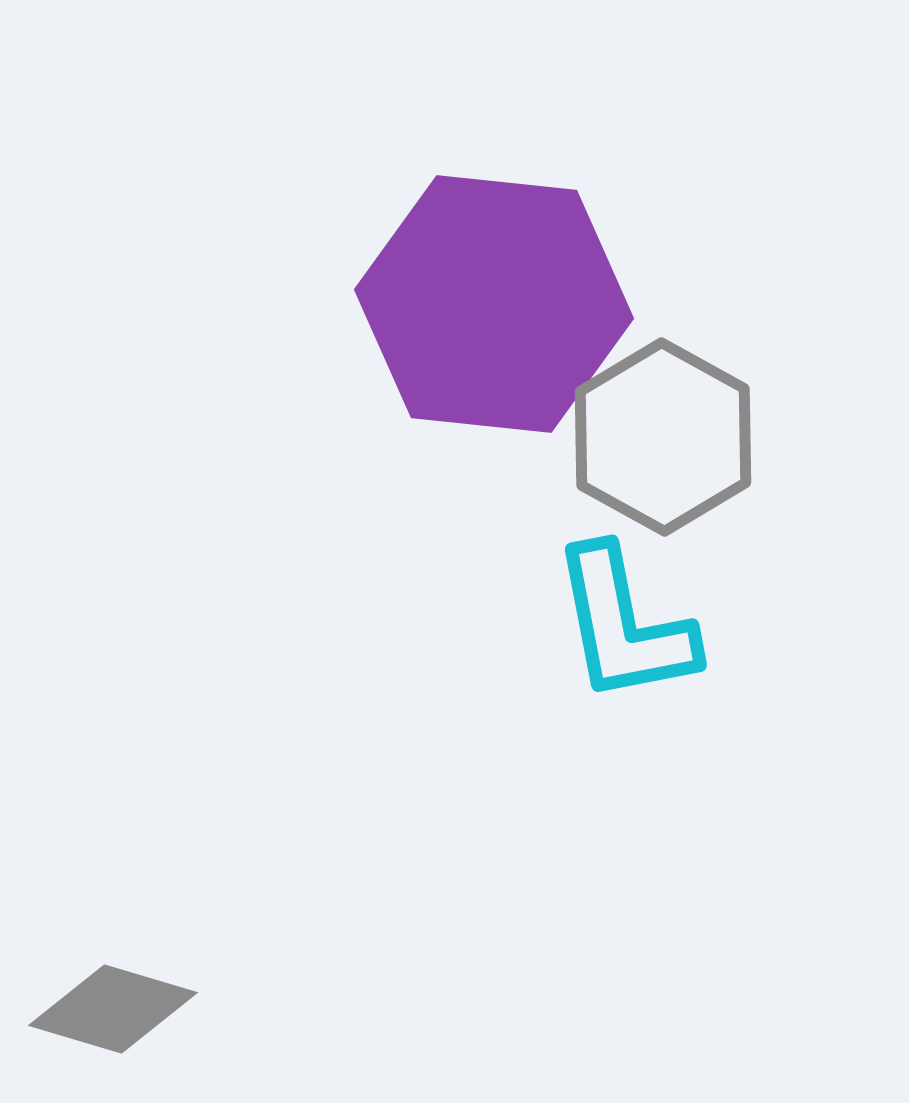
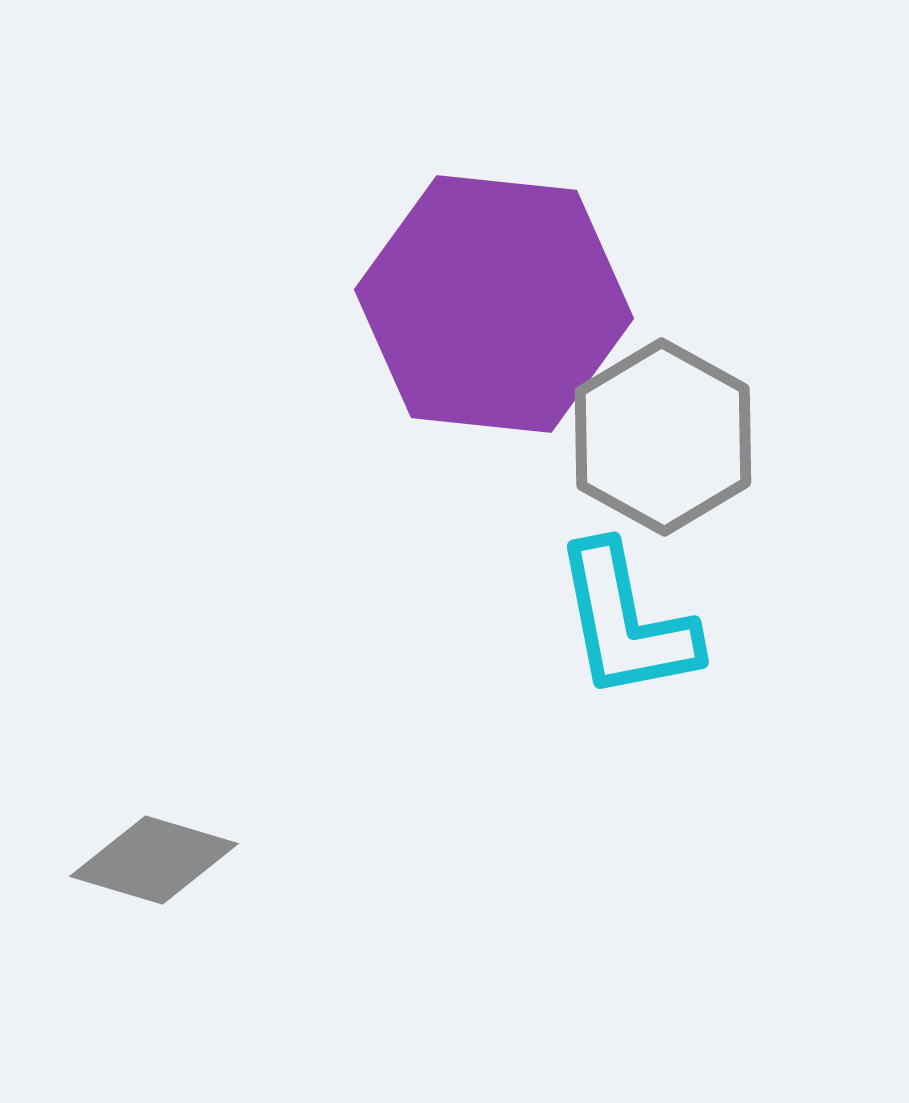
cyan L-shape: moved 2 px right, 3 px up
gray diamond: moved 41 px right, 149 px up
